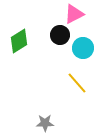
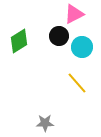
black circle: moved 1 px left, 1 px down
cyan circle: moved 1 px left, 1 px up
